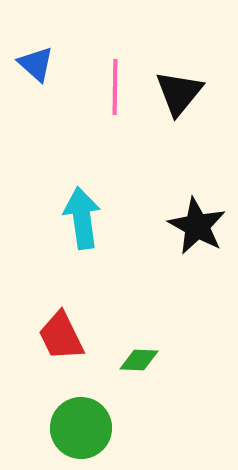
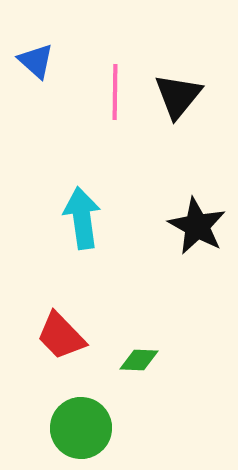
blue triangle: moved 3 px up
pink line: moved 5 px down
black triangle: moved 1 px left, 3 px down
red trapezoid: rotated 18 degrees counterclockwise
